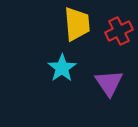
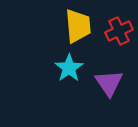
yellow trapezoid: moved 1 px right, 2 px down
cyan star: moved 7 px right
